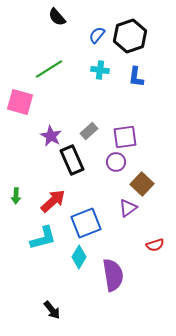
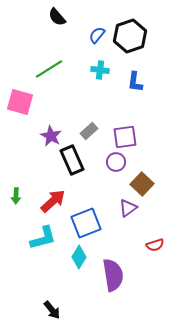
blue L-shape: moved 1 px left, 5 px down
